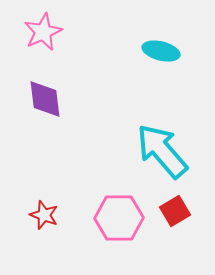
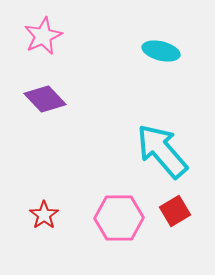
pink star: moved 4 px down
purple diamond: rotated 36 degrees counterclockwise
red star: rotated 16 degrees clockwise
